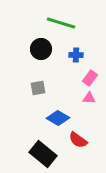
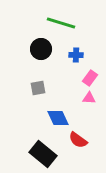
blue diamond: rotated 35 degrees clockwise
